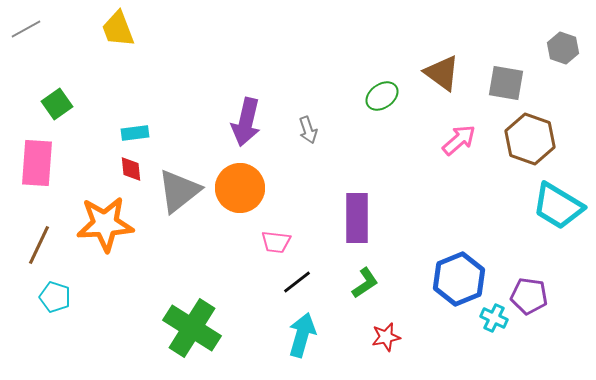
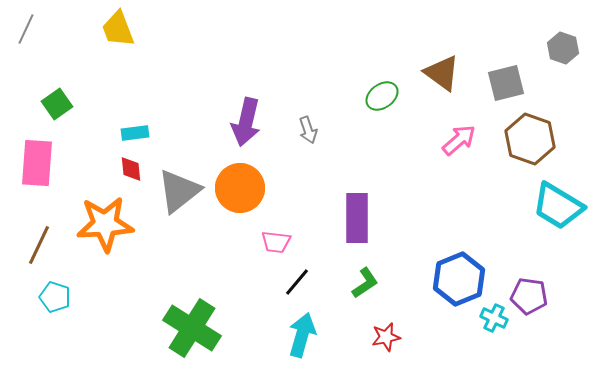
gray line: rotated 36 degrees counterclockwise
gray square: rotated 24 degrees counterclockwise
black line: rotated 12 degrees counterclockwise
